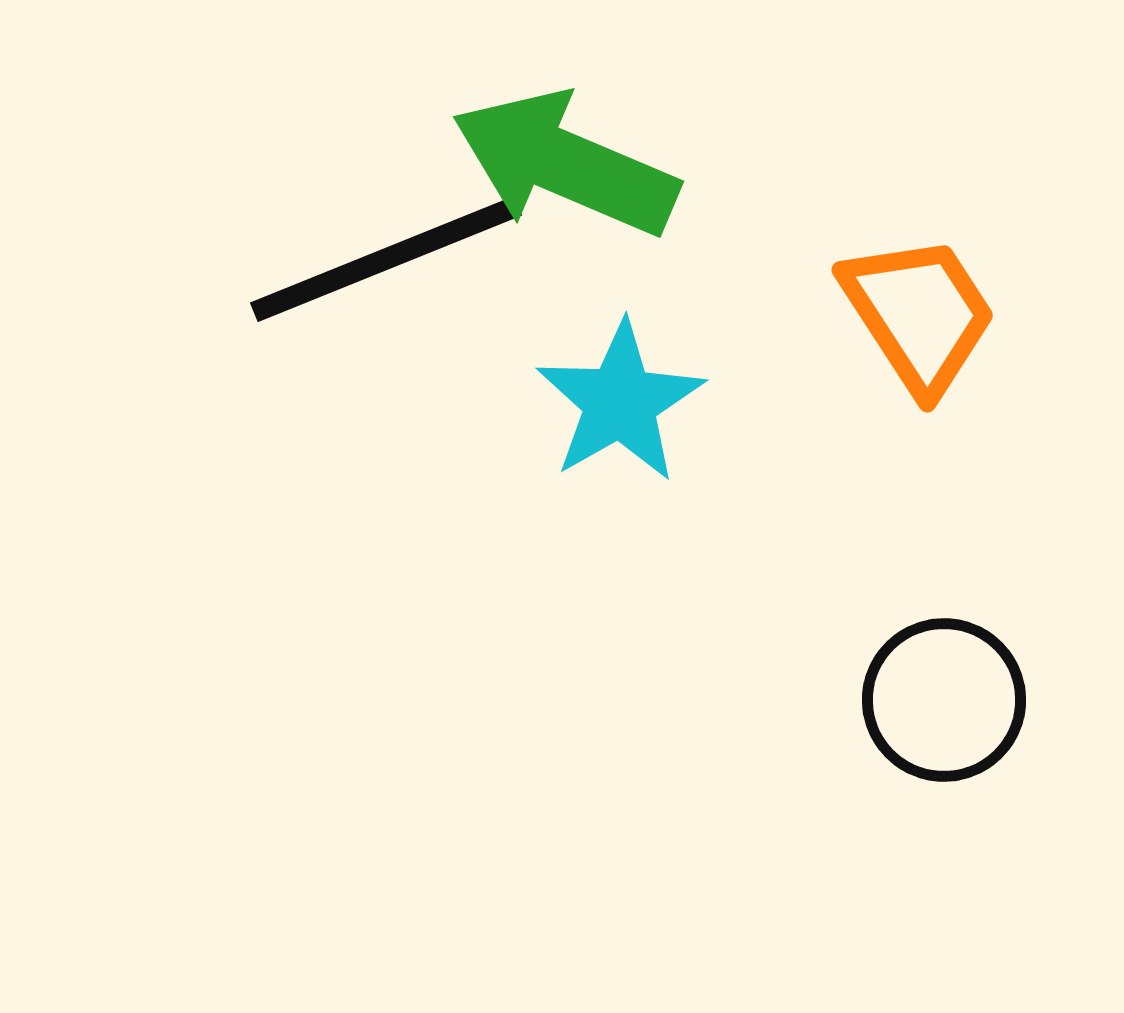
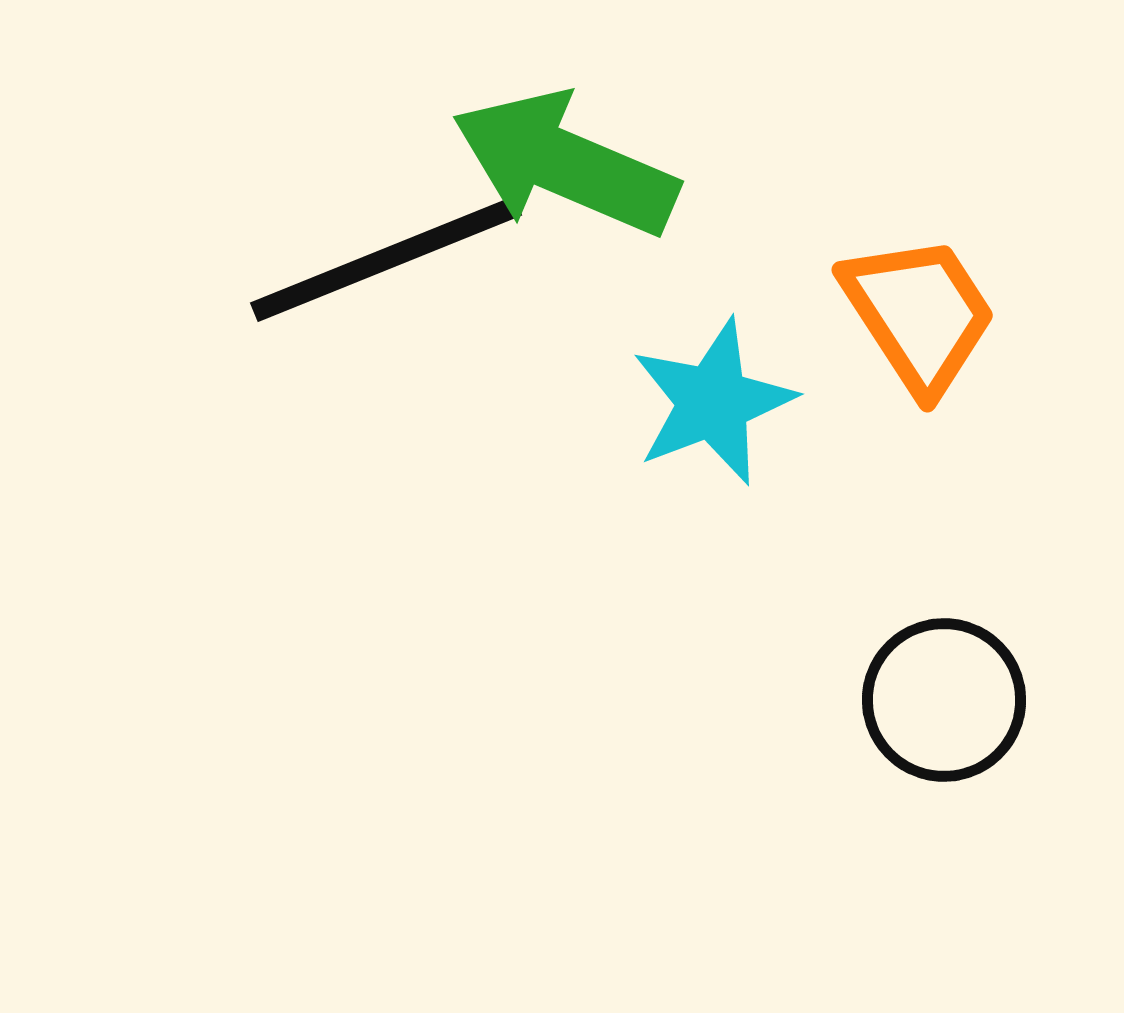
cyan star: moved 93 px right; rotated 9 degrees clockwise
